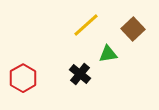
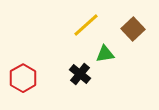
green triangle: moved 3 px left
